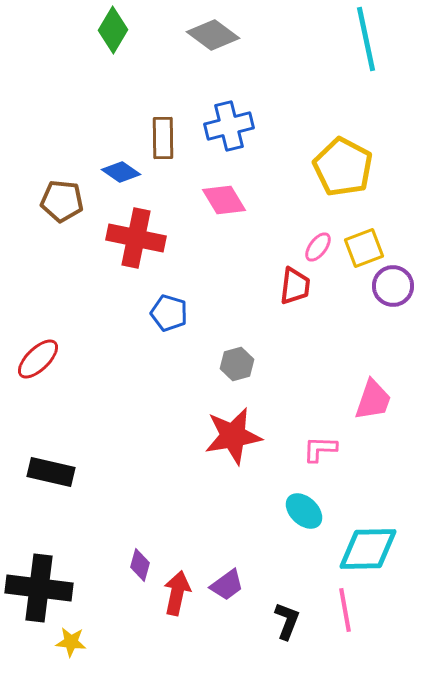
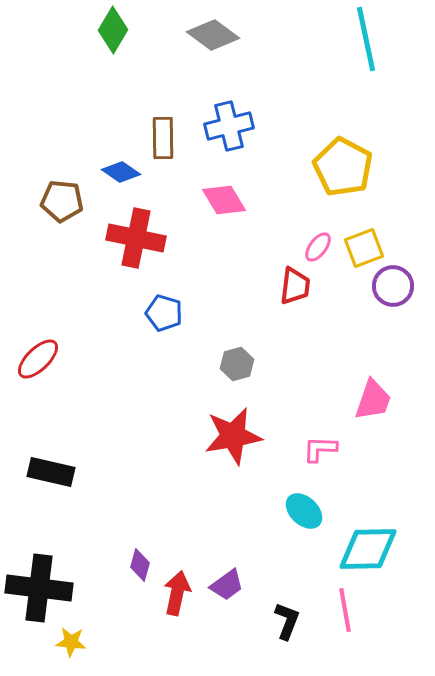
blue pentagon: moved 5 px left
